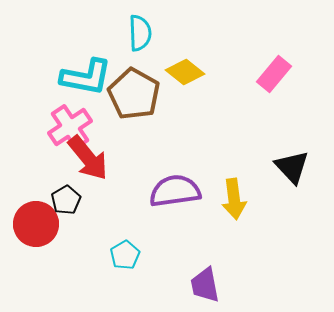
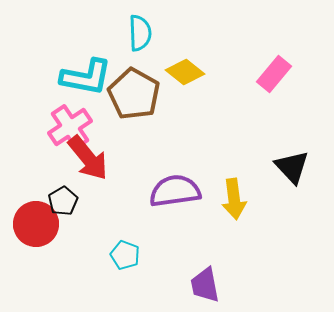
black pentagon: moved 3 px left, 1 px down
cyan pentagon: rotated 20 degrees counterclockwise
